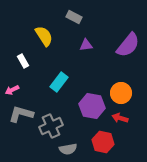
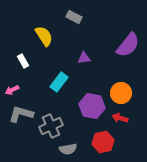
purple triangle: moved 2 px left, 13 px down
red hexagon: rotated 25 degrees counterclockwise
